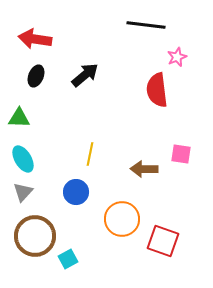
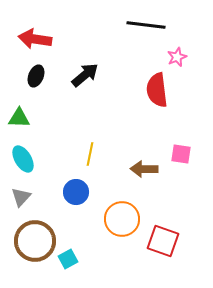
gray triangle: moved 2 px left, 5 px down
brown circle: moved 5 px down
